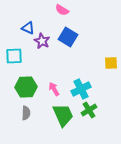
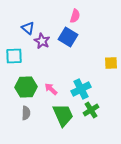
pink semicircle: moved 13 px right, 6 px down; rotated 104 degrees counterclockwise
blue triangle: rotated 16 degrees clockwise
pink arrow: moved 3 px left; rotated 16 degrees counterclockwise
green cross: moved 2 px right
